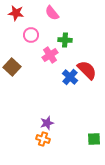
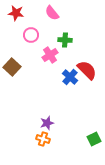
green square: rotated 24 degrees counterclockwise
